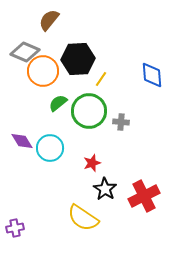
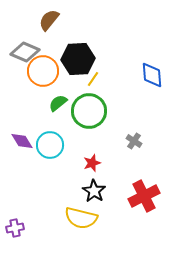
yellow line: moved 8 px left
gray cross: moved 13 px right, 19 px down; rotated 28 degrees clockwise
cyan circle: moved 3 px up
black star: moved 11 px left, 2 px down
yellow semicircle: moved 2 px left; rotated 20 degrees counterclockwise
